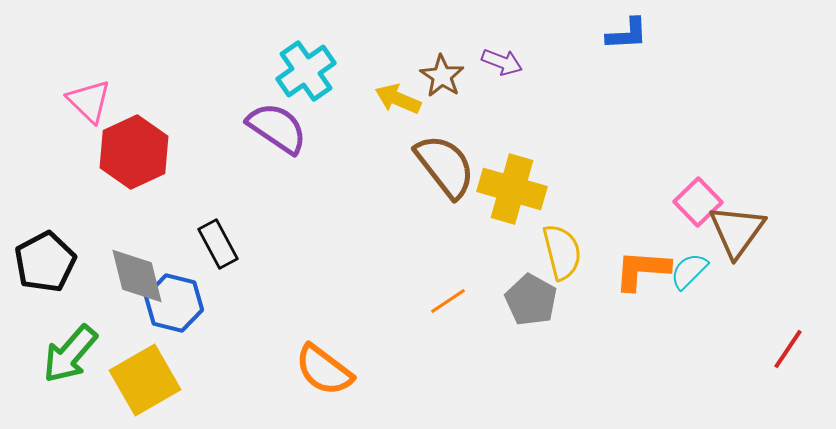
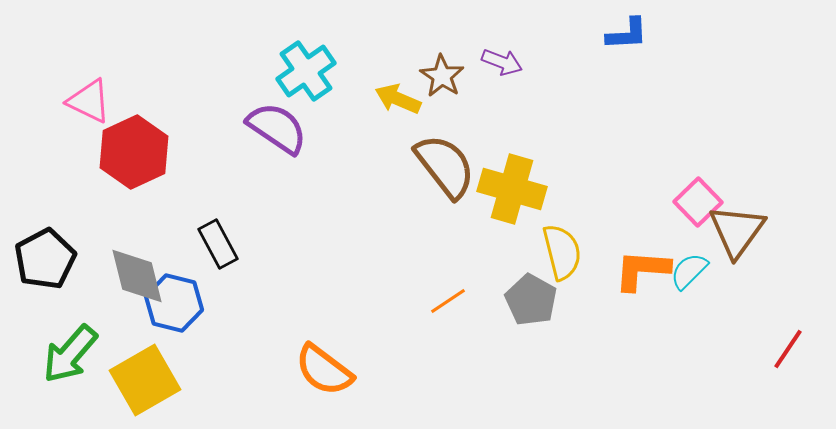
pink triangle: rotated 18 degrees counterclockwise
black pentagon: moved 3 px up
